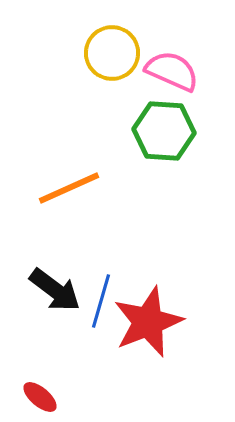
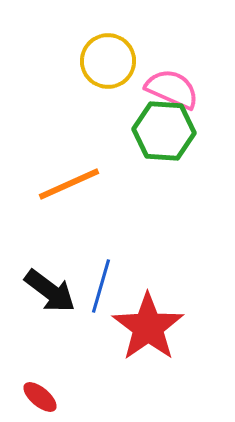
yellow circle: moved 4 px left, 8 px down
pink semicircle: moved 18 px down
orange line: moved 4 px up
black arrow: moved 5 px left, 1 px down
blue line: moved 15 px up
red star: moved 5 px down; rotated 14 degrees counterclockwise
